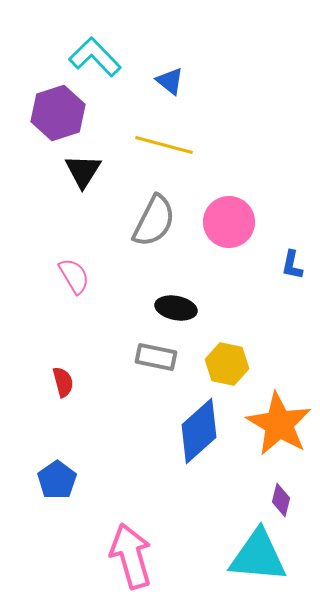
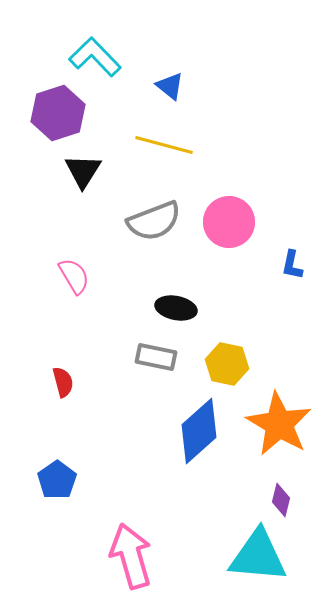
blue triangle: moved 5 px down
gray semicircle: rotated 42 degrees clockwise
